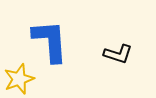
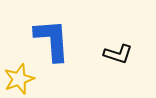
blue L-shape: moved 2 px right, 1 px up
